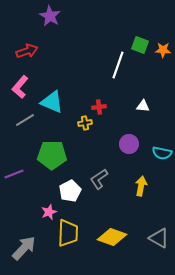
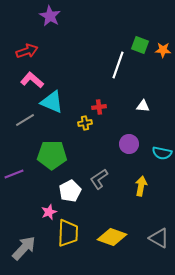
pink L-shape: moved 12 px right, 7 px up; rotated 90 degrees clockwise
